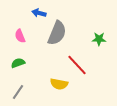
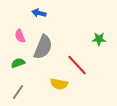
gray semicircle: moved 14 px left, 14 px down
